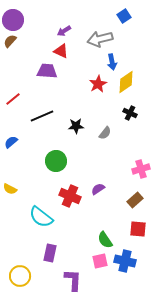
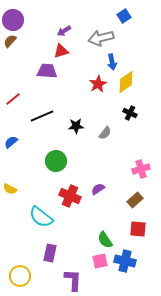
gray arrow: moved 1 px right, 1 px up
red triangle: rotated 42 degrees counterclockwise
